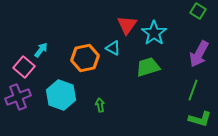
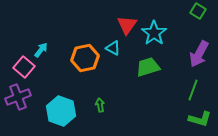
cyan hexagon: moved 16 px down
